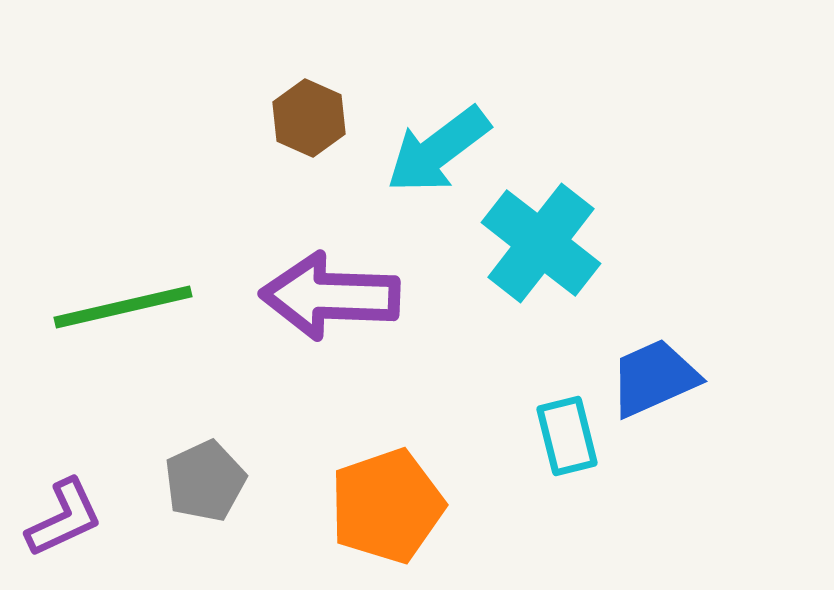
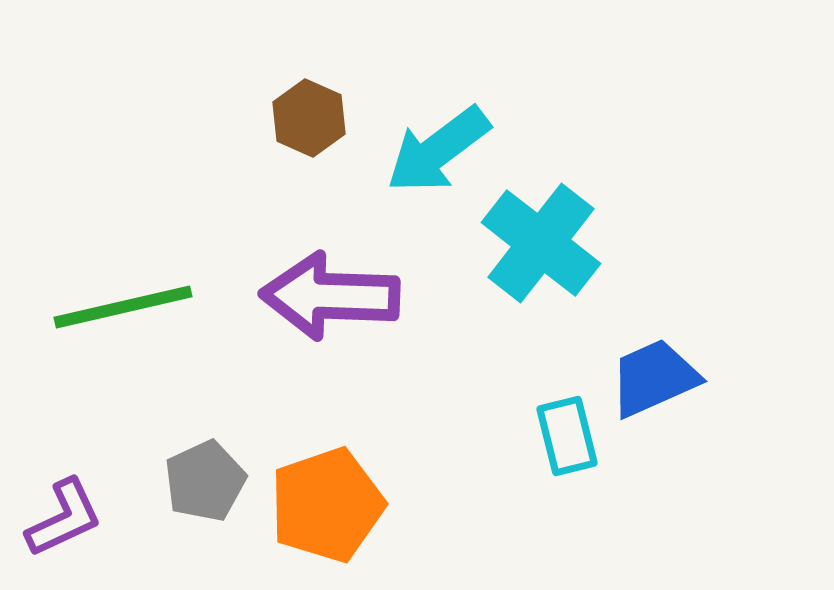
orange pentagon: moved 60 px left, 1 px up
